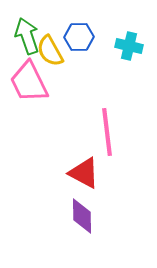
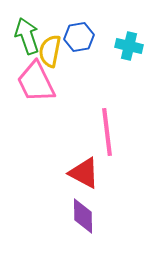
blue hexagon: rotated 8 degrees counterclockwise
yellow semicircle: rotated 40 degrees clockwise
pink trapezoid: moved 7 px right
purple diamond: moved 1 px right
